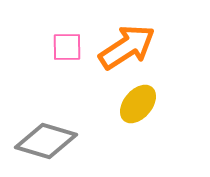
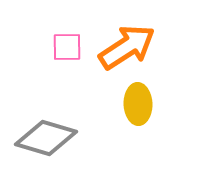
yellow ellipse: rotated 42 degrees counterclockwise
gray diamond: moved 3 px up
